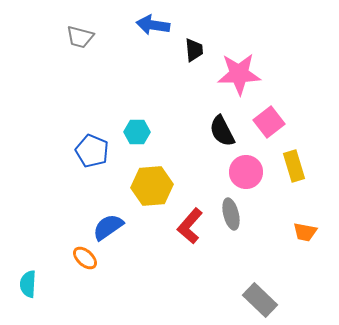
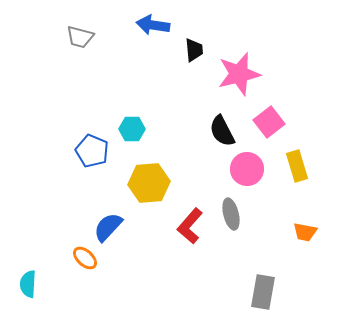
pink star: rotated 12 degrees counterclockwise
cyan hexagon: moved 5 px left, 3 px up
yellow rectangle: moved 3 px right
pink circle: moved 1 px right, 3 px up
yellow hexagon: moved 3 px left, 3 px up
blue semicircle: rotated 12 degrees counterclockwise
gray rectangle: moved 3 px right, 8 px up; rotated 56 degrees clockwise
